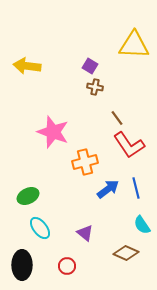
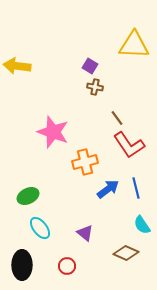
yellow arrow: moved 10 px left
